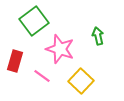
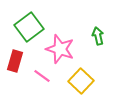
green square: moved 5 px left, 6 px down
